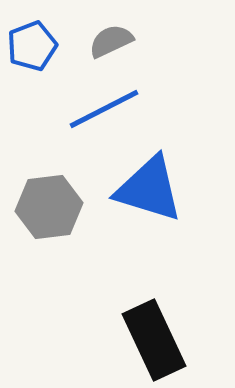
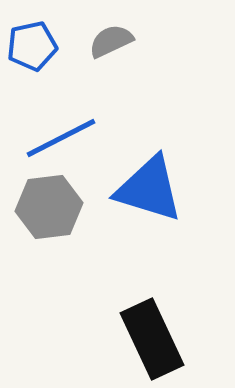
blue pentagon: rotated 9 degrees clockwise
blue line: moved 43 px left, 29 px down
black rectangle: moved 2 px left, 1 px up
